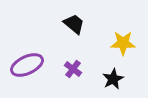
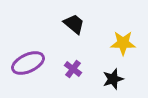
purple ellipse: moved 1 px right, 2 px up
black star: rotated 10 degrees clockwise
